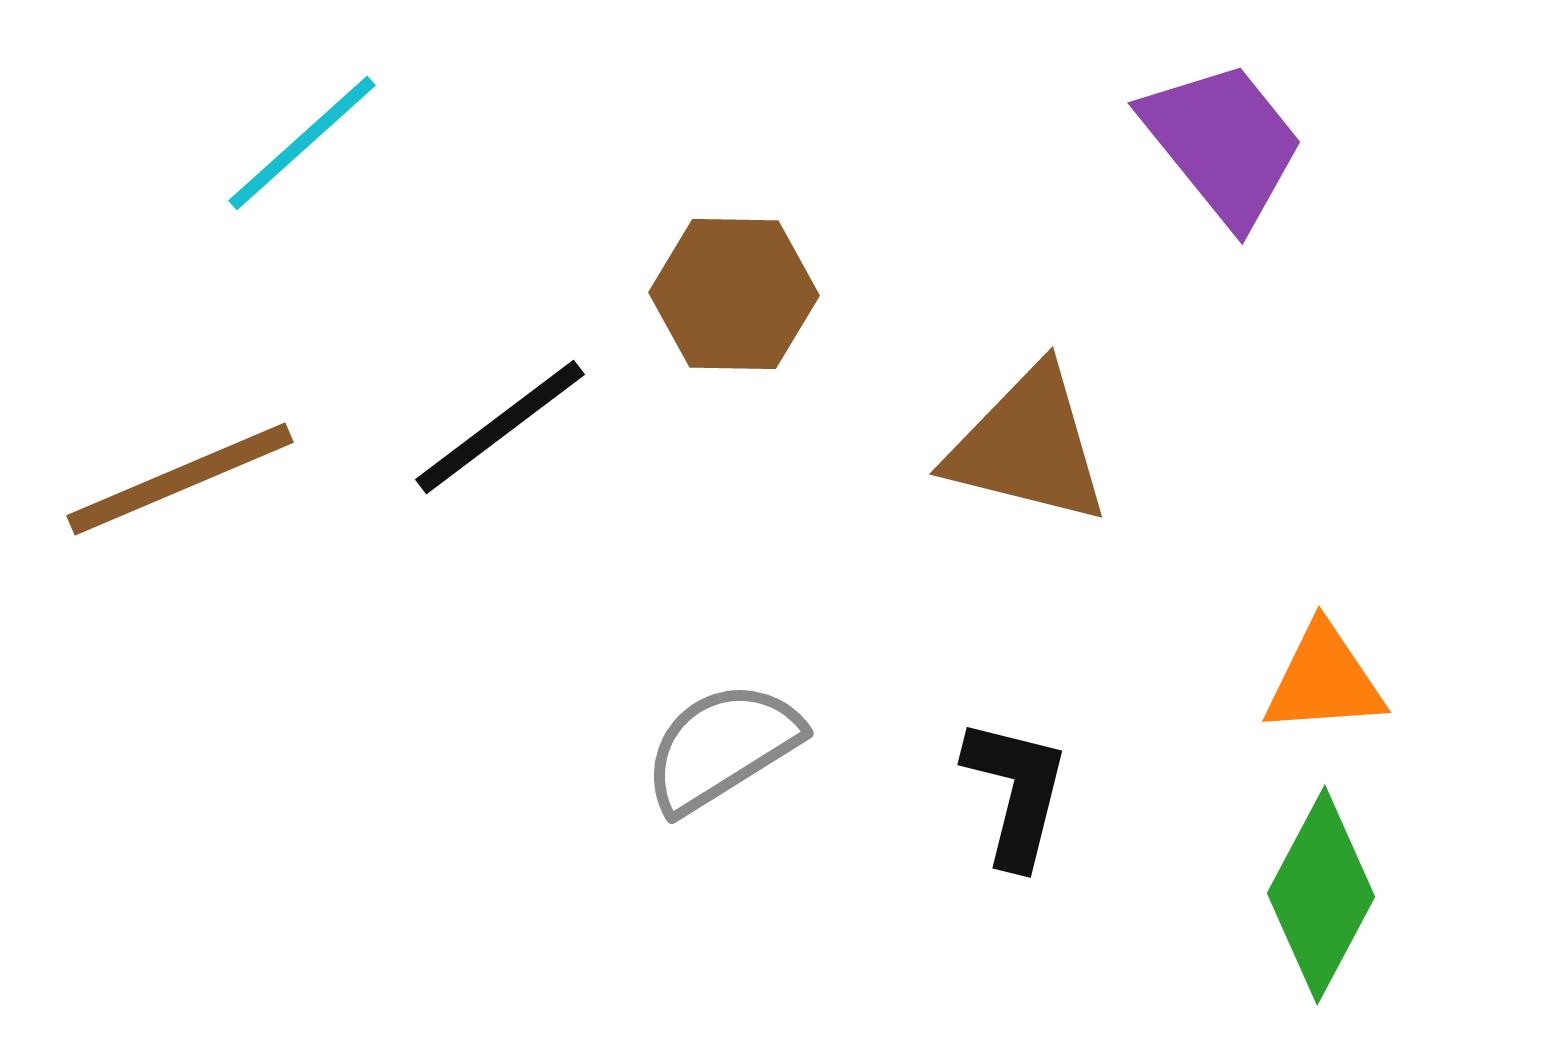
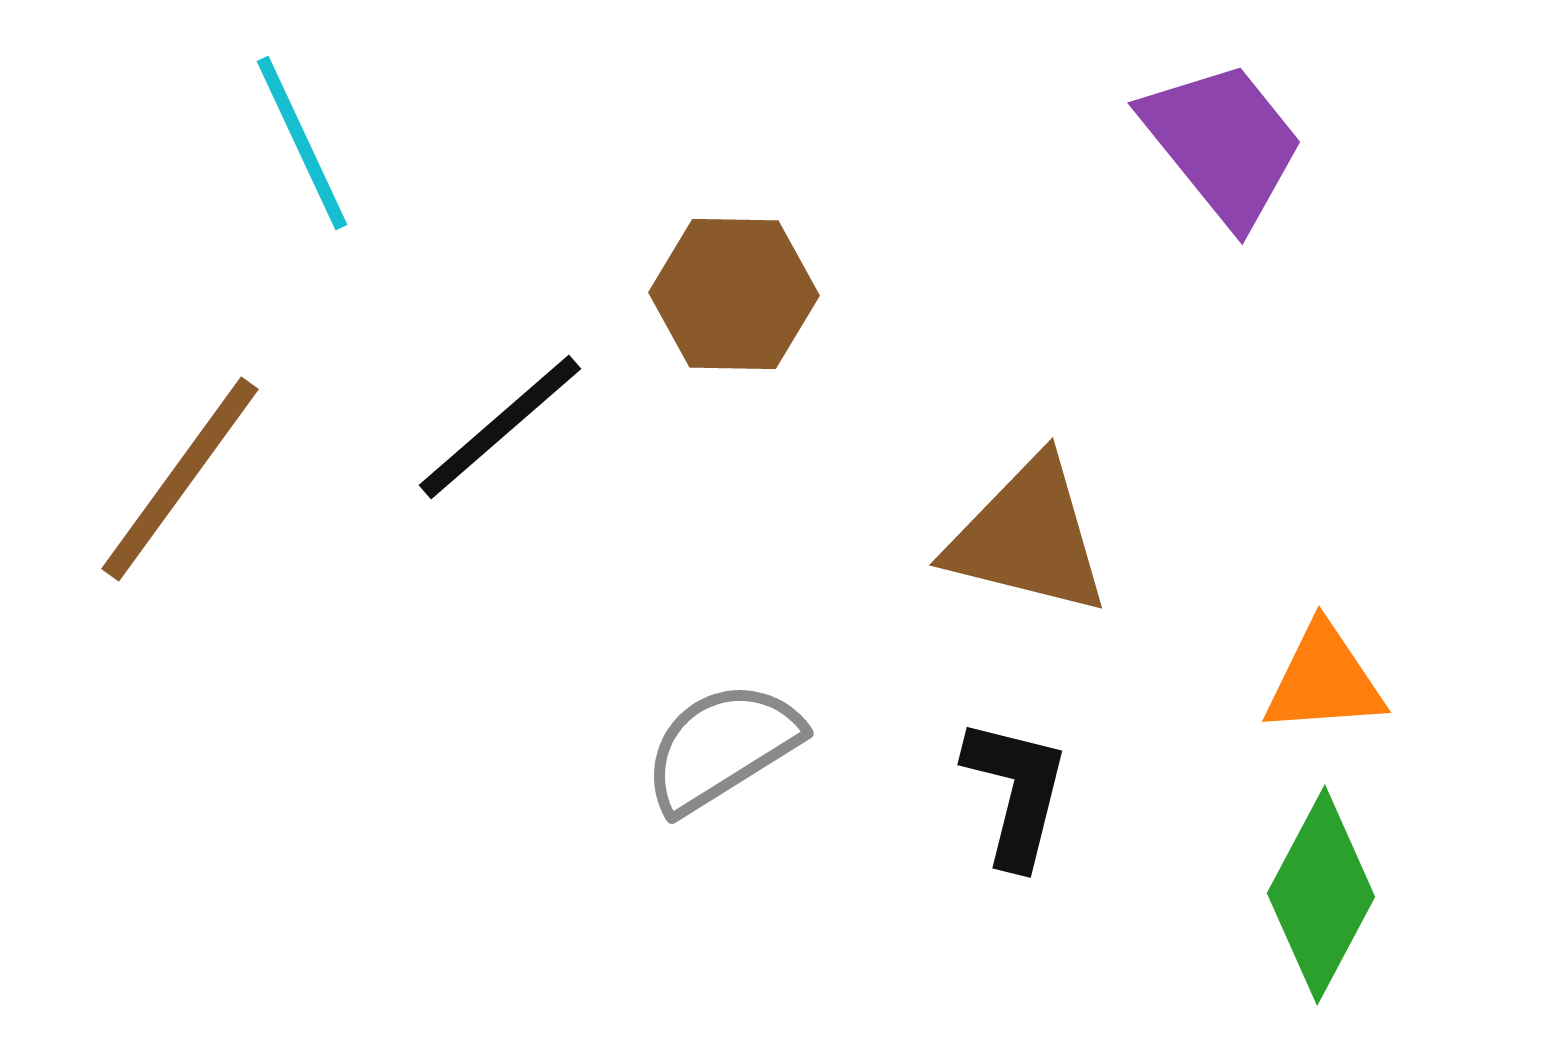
cyan line: rotated 73 degrees counterclockwise
black line: rotated 4 degrees counterclockwise
brown triangle: moved 91 px down
brown line: rotated 31 degrees counterclockwise
